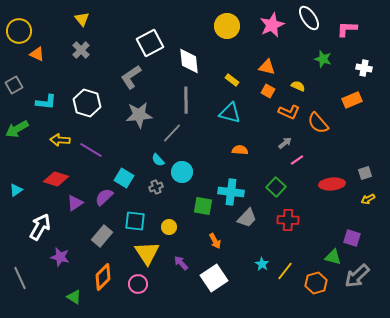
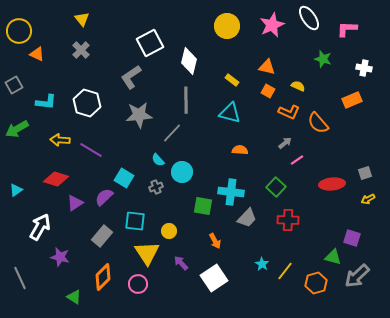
white diamond at (189, 61): rotated 20 degrees clockwise
yellow circle at (169, 227): moved 4 px down
